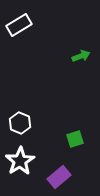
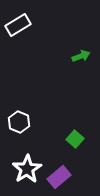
white rectangle: moved 1 px left
white hexagon: moved 1 px left, 1 px up
green square: rotated 30 degrees counterclockwise
white star: moved 7 px right, 8 px down
